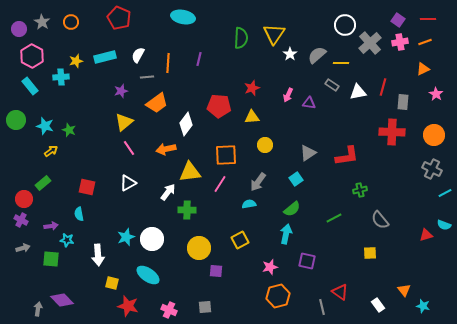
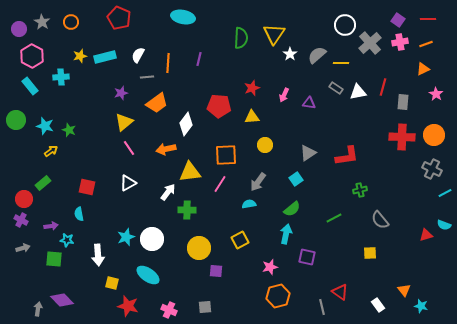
orange line at (425, 42): moved 1 px right, 2 px down
yellow star at (76, 61): moved 4 px right, 5 px up
gray rectangle at (332, 85): moved 4 px right, 3 px down
purple star at (121, 91): moved 2 px down
pink arrow at (288, 95): moved 4 px left
red cross at (392, 132): moved 10 px right, 5 px down
green square at (51, 259): moved 3 px right
purple square at (307, 261): moved 4 px up
cyan star at (423, 306): moved 2 px left
